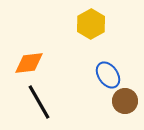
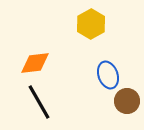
orange diamond: moved 6 px right
blue ellipse: rotated 16 degrees clockwise
brown circle: moved 2 px right
